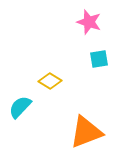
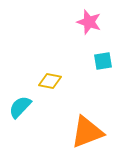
cyan square: moved 4 px right, 2 px down
yellow diamond: rotated 20 degrees counterclockwise
orange triangle: moved 1 px right
